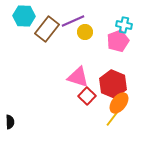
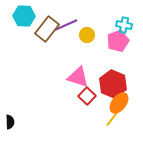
purple line: moved 7 px left, 4 px down
yellow circle: moved 2 px right, 3 px down
